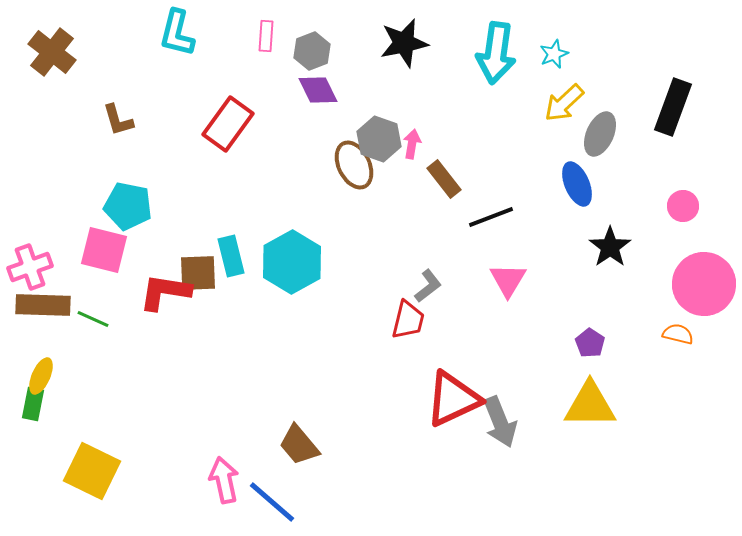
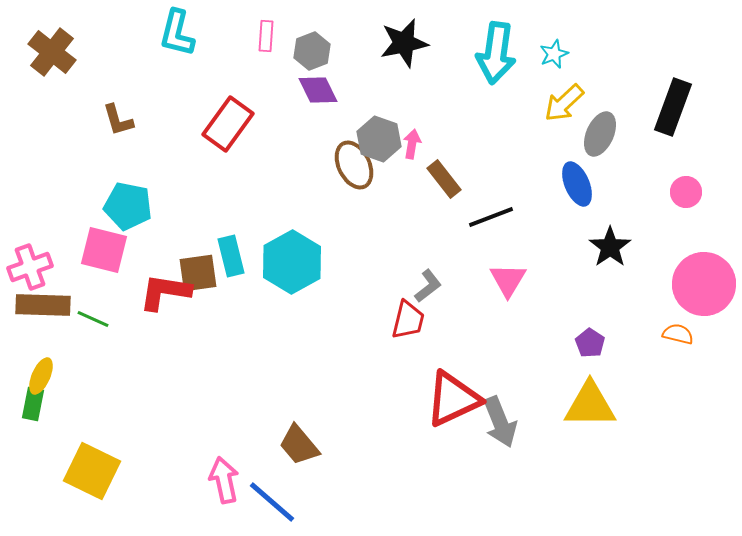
pink circle at (683, 206): moved 3 px right, 14 px up
brown square at (198, 273): rotated 6 degrees counterclockwise
